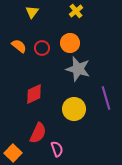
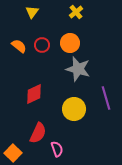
yellow cross: moved 1 px down
red circle: moved 3 px up
